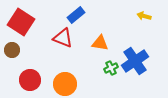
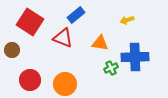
yellow arrow: moved 17 px left, 4 px down; rotated 32 degrees counterclockwise
red square: moved 9 px right
blue cross: moved 4 px up; rotated 32 degrees clockwise
